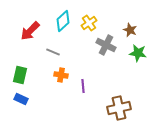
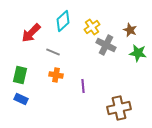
yellow cross: moved 3 px right, 4 px down
red arrow: moved 1 px right, 2 px down
orange cross: moved 5 px left
